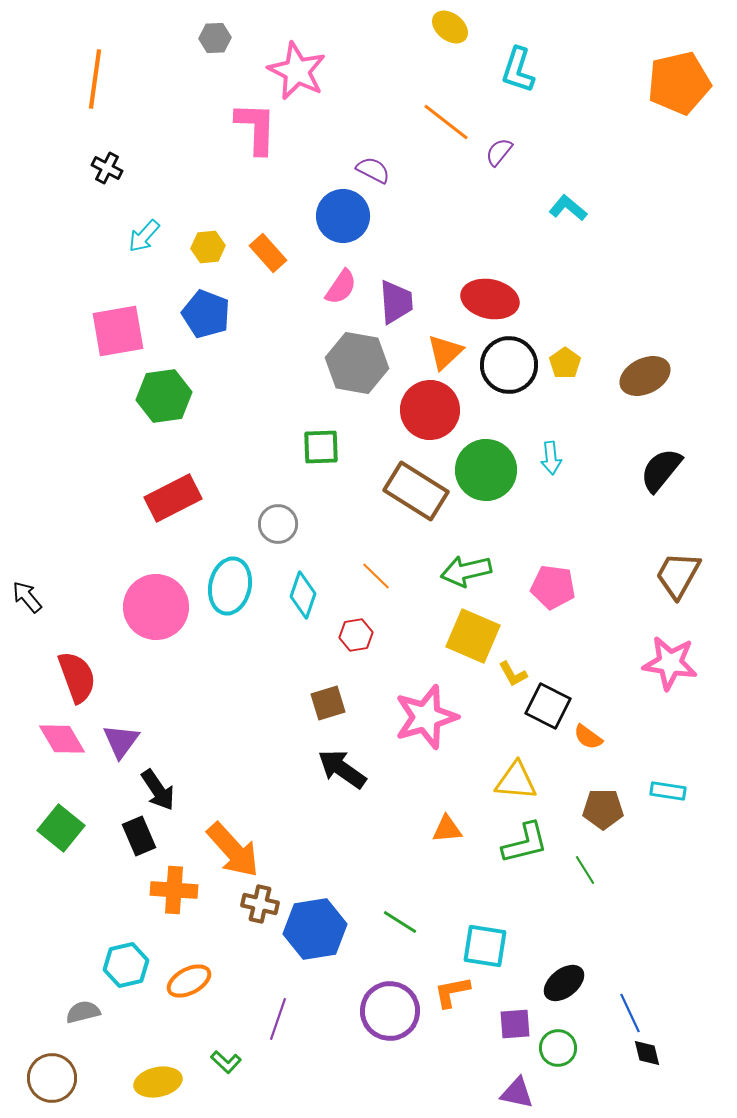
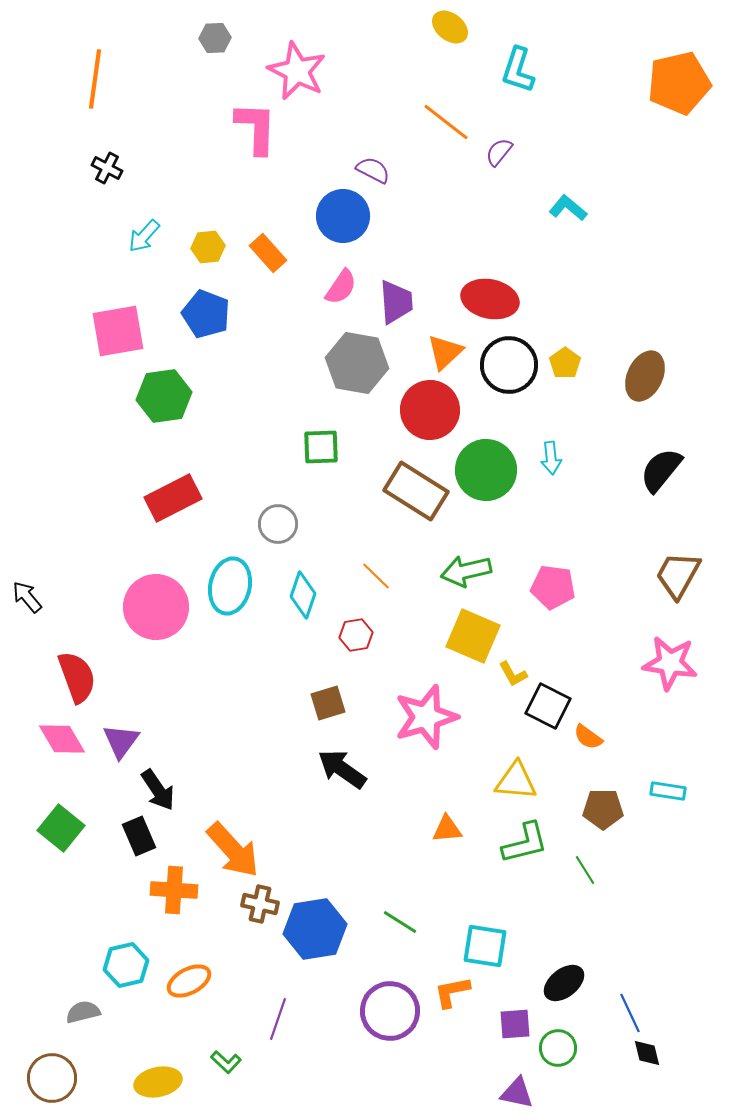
brown ellipse at (645, 376): rotated 39 degrees counterclockwise
